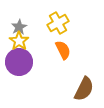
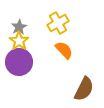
orange semicircle: moved 1 px right; rotated 18 degrees counterclockwise
